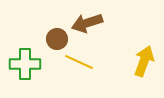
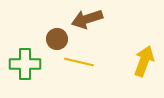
brown arrow: moved 4 px up
yellow line: rotated 12 degrees counterclockwise
